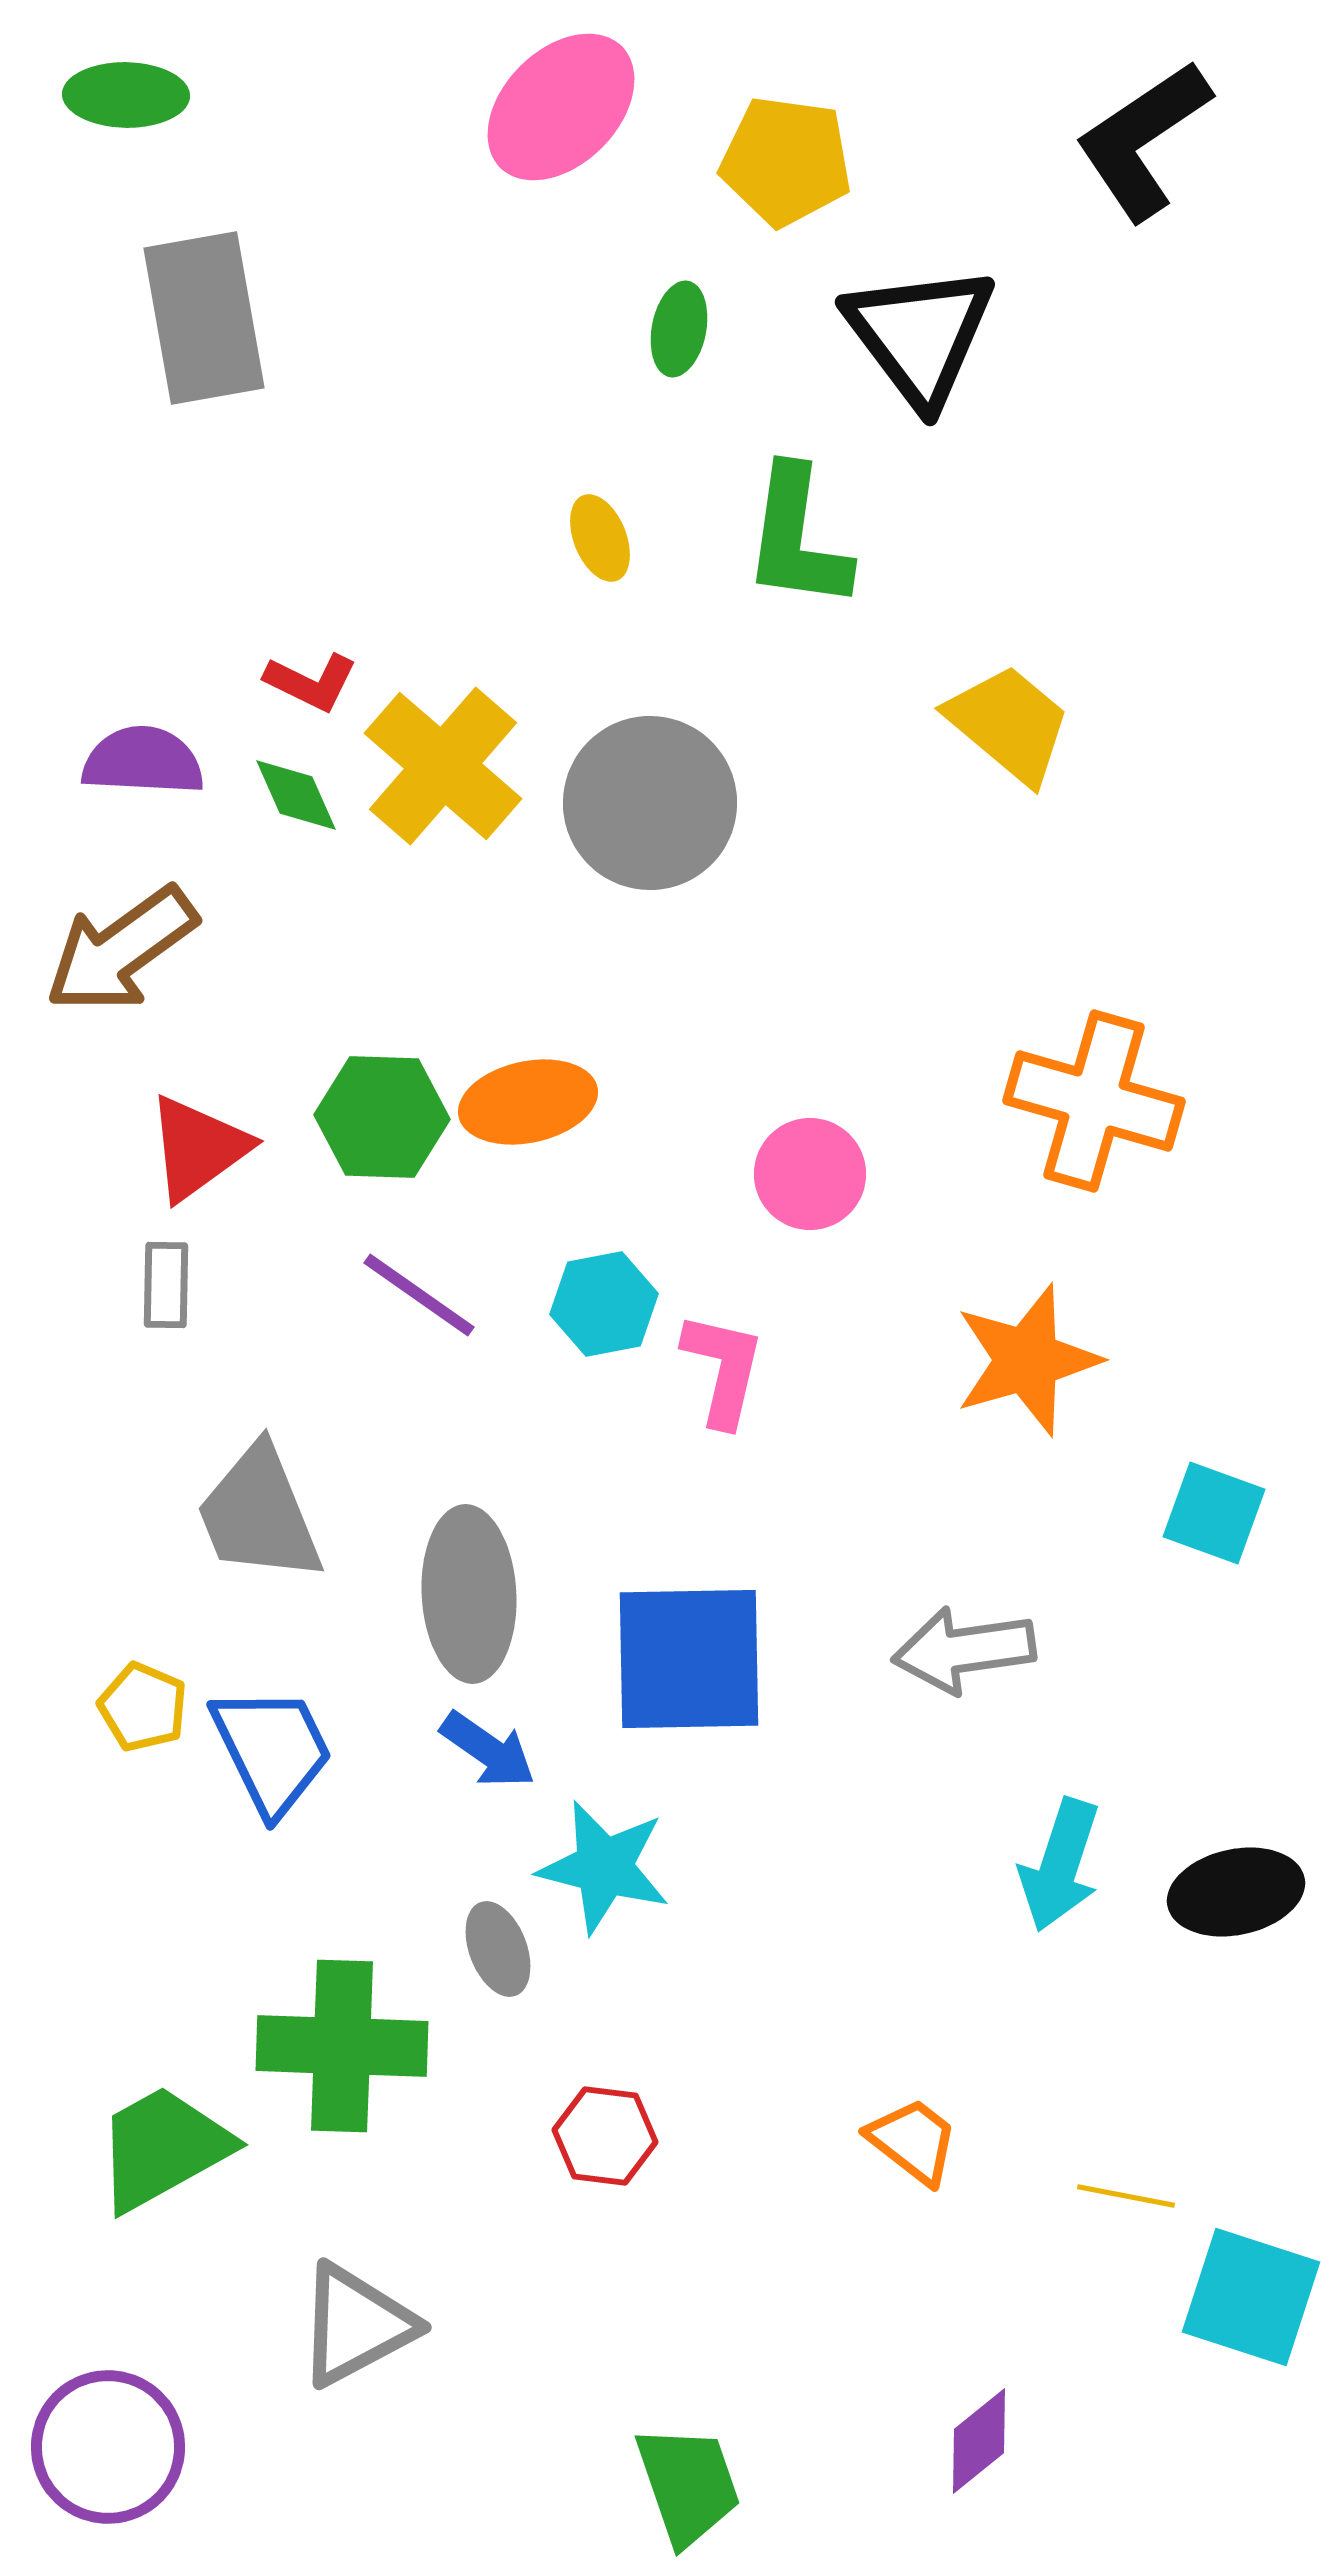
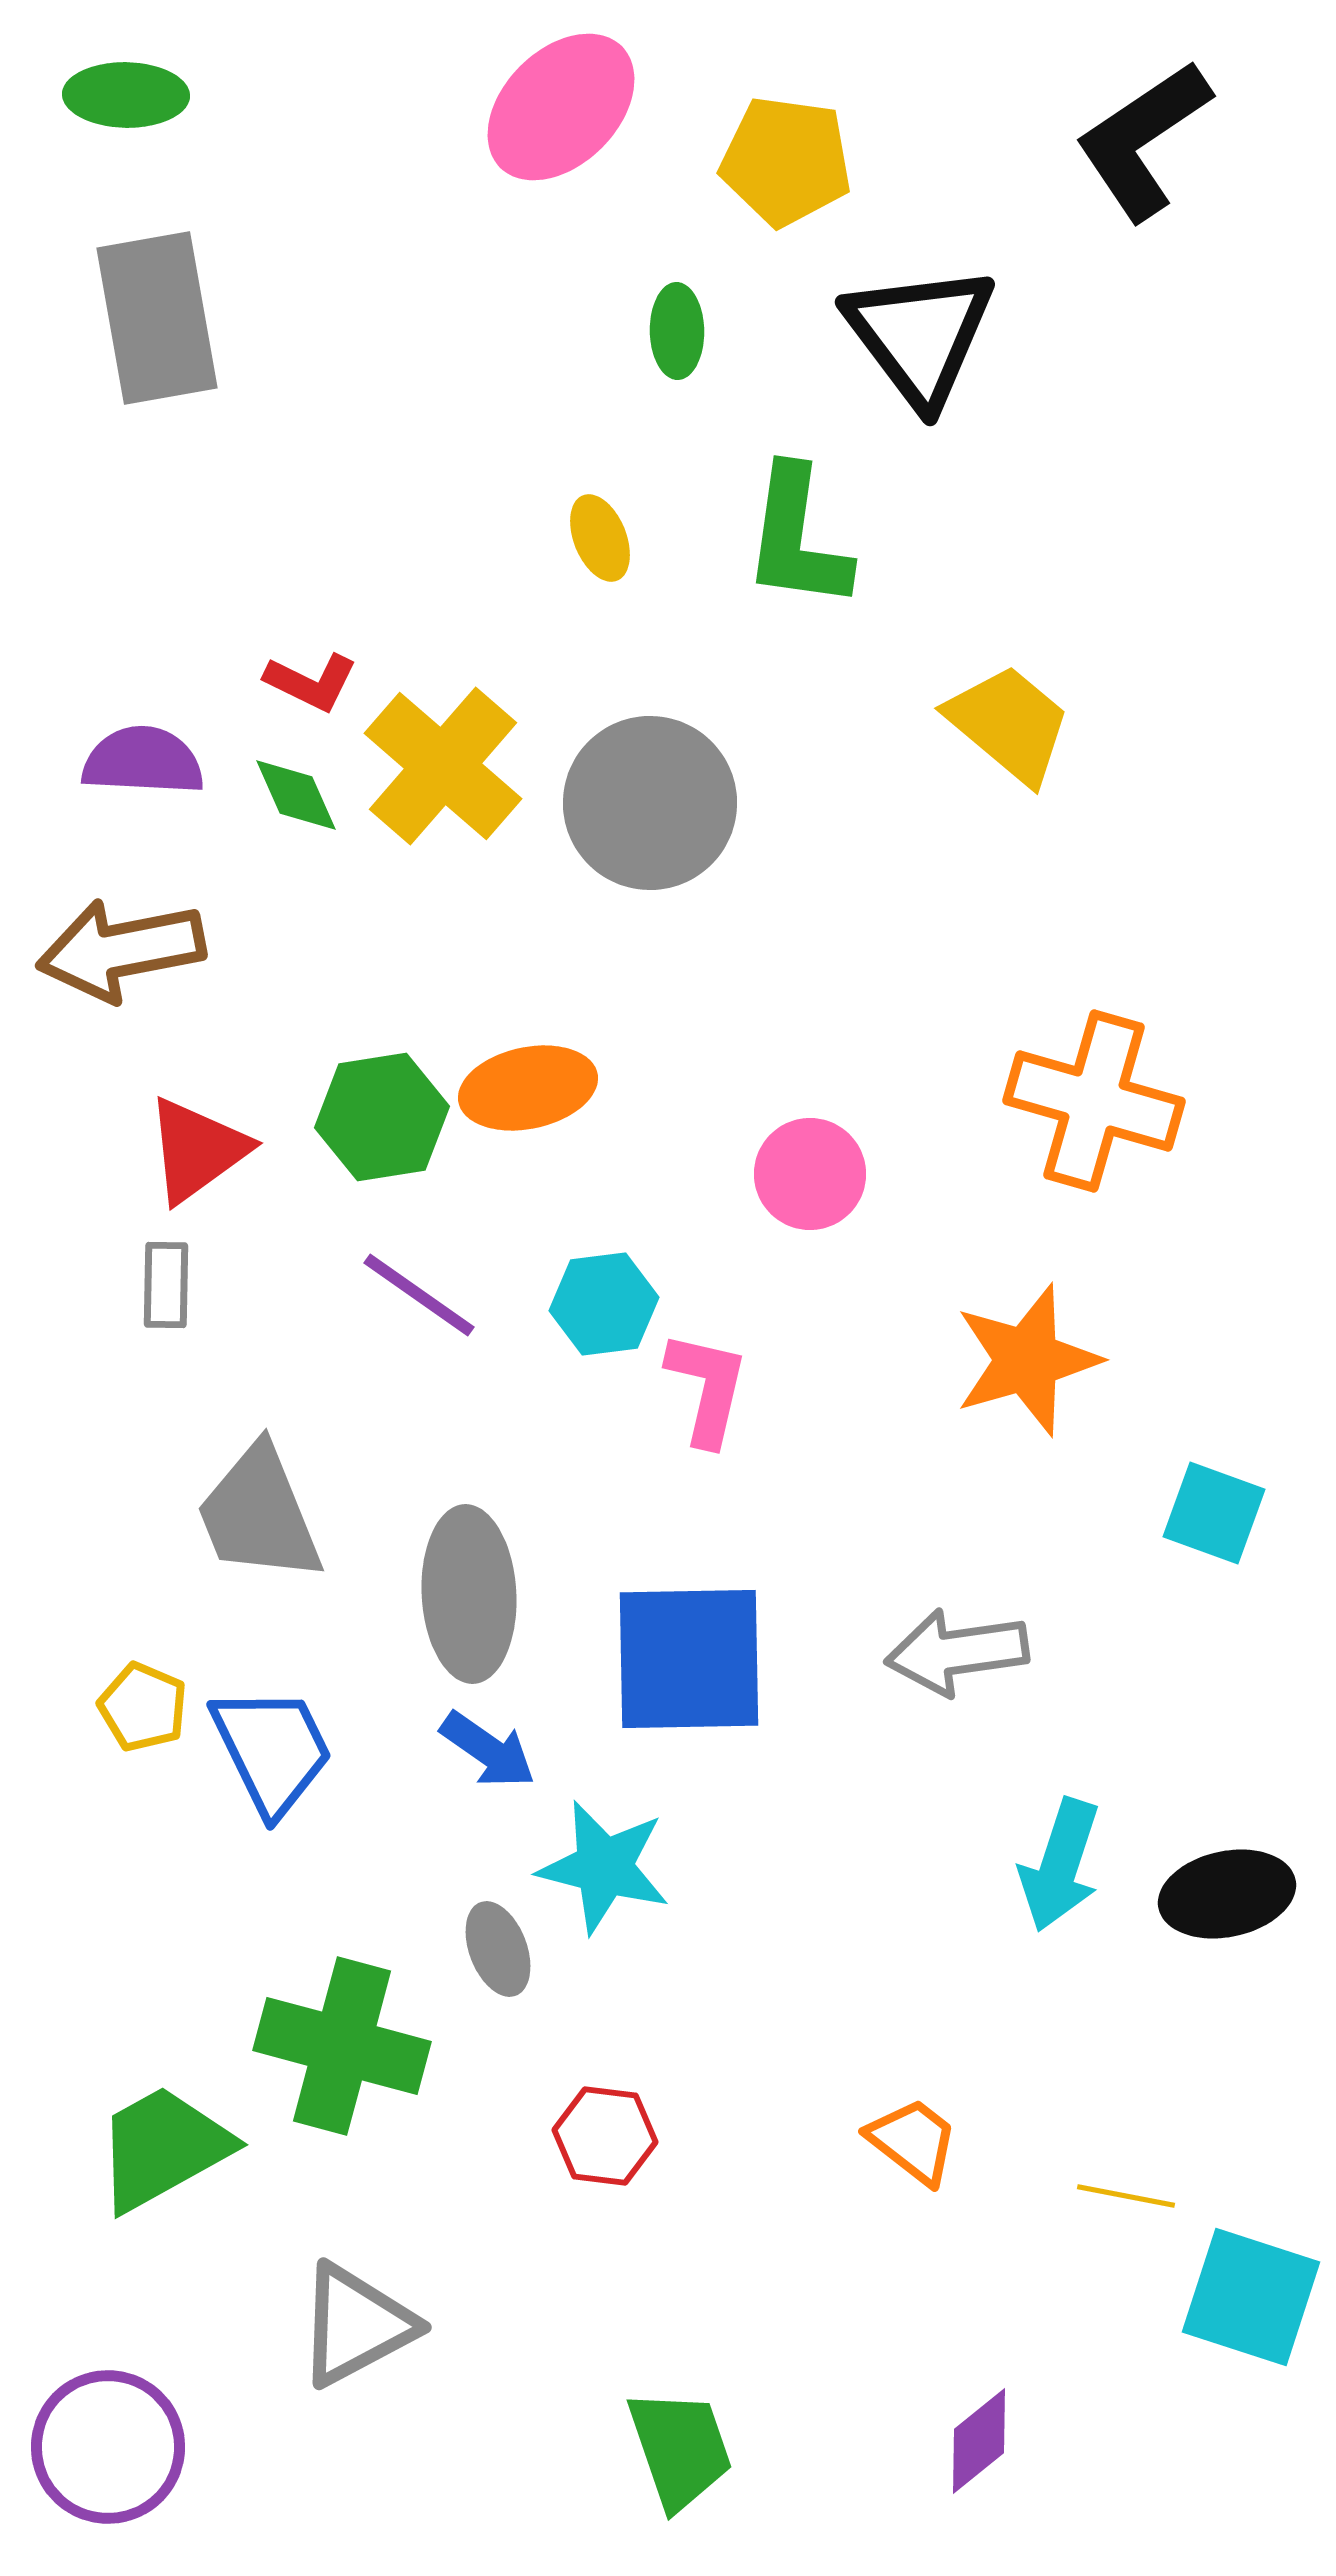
gray rectangle at (204, 318): moved 47 px left
green ellipse at (679, 329): moved 2 px left, 2 px down; rotated 12 degrees counterclockwise
brown arrow at (121, 950): rotated 25 degrees clockwise
orange ellipse at (528, 1102): moved 14 px up
green hexagon at (382, 1117): rotated 11 degrees counterclockwise
red triangle at (198, 1148): moved 1 px left, 2 px down
cyan hexagon at (604, 1304): rotated 4 degrees clockwise
pink L-shape at (723, 1369): moved 16 px left, 19 px down
gray arrow at (964, 1650): moved 7 px left, 2 px down
black ellipse at (1236, 1892): moved 9 px left, 2 px down
green cross at (342, 2046): rotated 13 degrees clockwise
green trapezoid at (688, 2485): moved 8 px left, 36 px up
